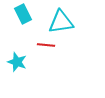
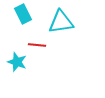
red line: moved 9 px left
